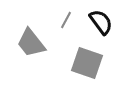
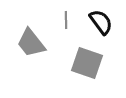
gray line: rotated 30 degrees counterclockwise
